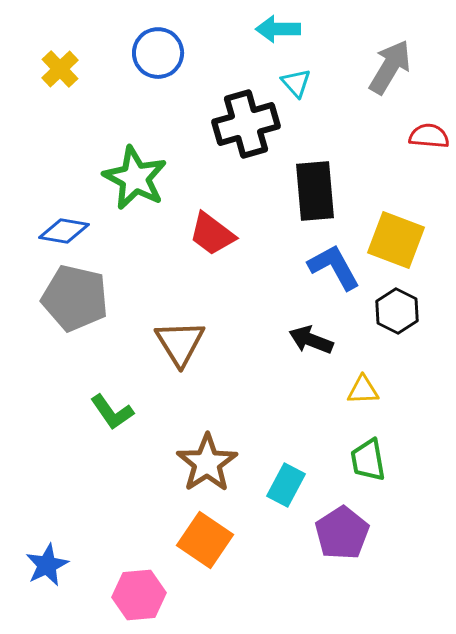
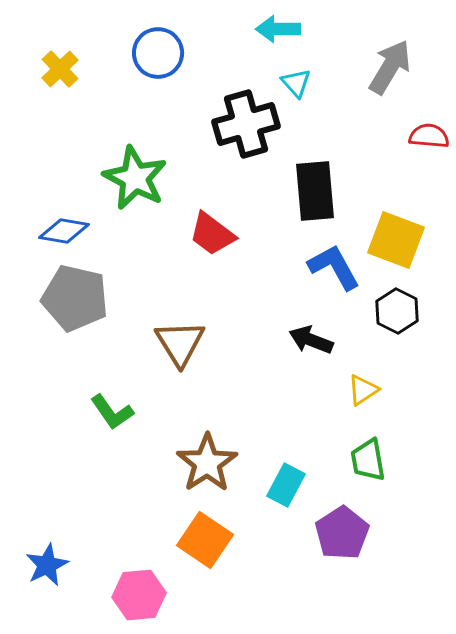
yellow triangle: rotated 32 degrees counterclockwise
